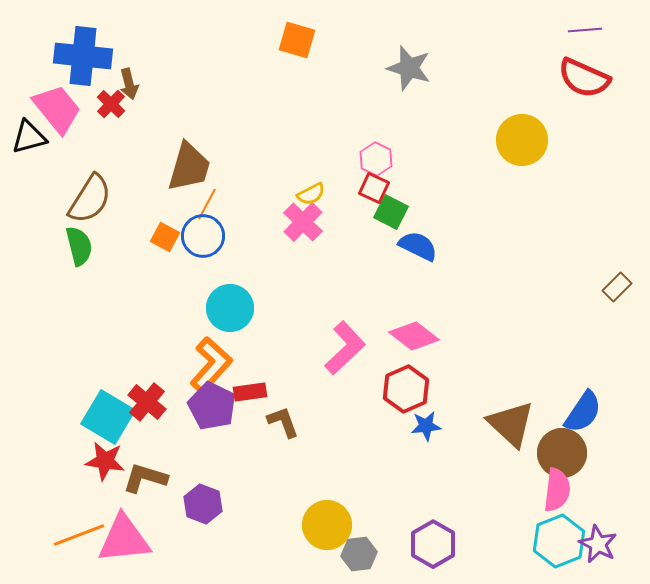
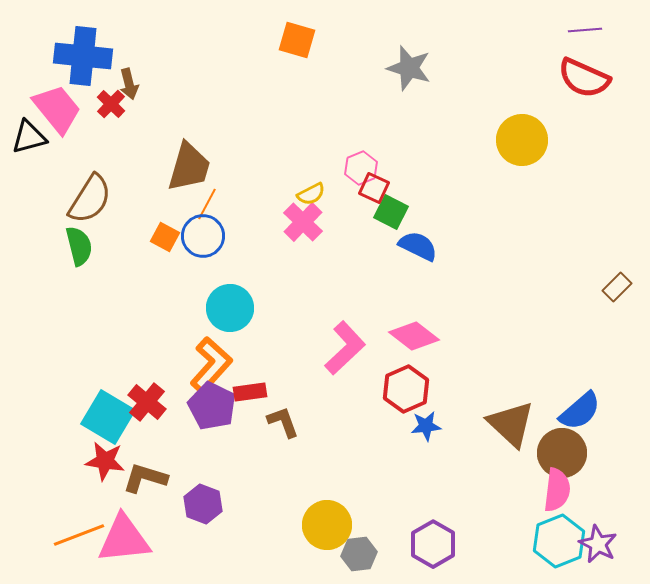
pink hexagon at (376, 159): moved 15 px left, 9 px down; rotated 12 degrees clockwise
blue semicircle at (583, 412): moved 3 px left, 1 px up; rotated 15 degrees clockwise
